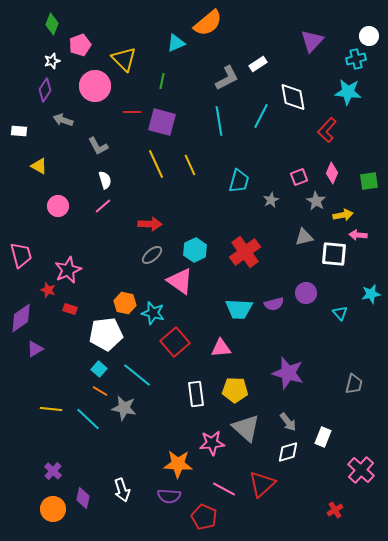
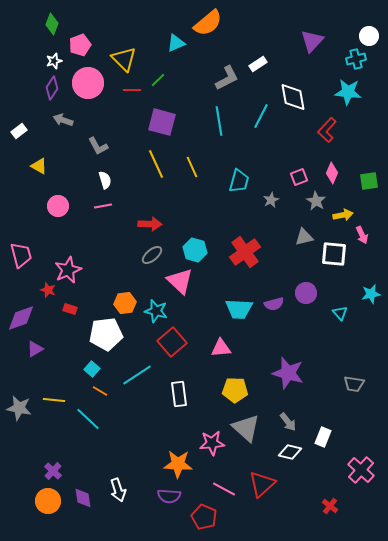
white star at (52, 61): moved 2 px right
green line at (162, 81): moved 4 px left, 1 px up; rotated 35 degrees clockwise
pink circle at (95, 86): moved 7 px left, 3 px up
purple diamond at (45, 90): moved 7 px right, 2 px up
red line at (132, 112): moved 22 px up
white rectangle at (19, 131): rotated 42 degrees counterclockwise
yellow line at (190, 165): moved 2 px right, 2 px down
pink line at (103, 206): rotated 30 degrees clockwise
pink arrow at (358, 235): moved 4 px right; rotated 120 degrees counterclockwise
cyan hexagon at (195, 250): rotated 20 degrees counterclockwise
pink triangle at (180, 281): rotated 8 degrees clockwise
orange hexagon at (125, 303): rotated 20 degrees counterclockwise
cyan star at (153, 313): moved 3 px right, 2 px up
purple diamond at (21, 318): rotated 16 degrees clockwise
red square at (175, 342): moved 3 px left
cyan square at (99, 369): moved 7 px left
cyan line at (137, 375): rotated 72 degrees counterclockwise
gray trapezoid at (354, 384): rotated 85 degrees clockwise
white rectangle at (196, 394): moved 17 px left
gray star at (124, 408): moved 105 px left
yellow line at (51, 409): moved 3 px right, 9 px up
white diamond at (288, 452): moved 2 px right; rotated 30 degrees clockwise
white arrow at (122, 490): moved 4 px left
purple diamond at (83, 498): rotated 20 degrees counterclockwise
orange circle at (53, 509): moved 5 px left, 8 px up
red cross at (335, 510): moved 5 px left, 4 px up; rotated 21 degrees counterclockwise
